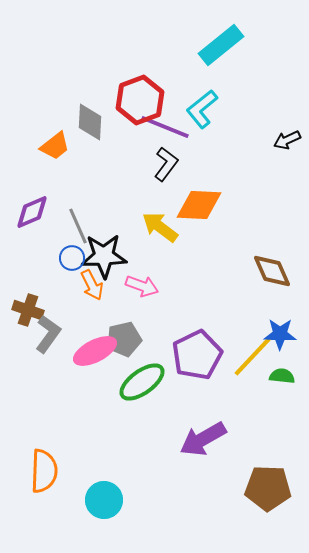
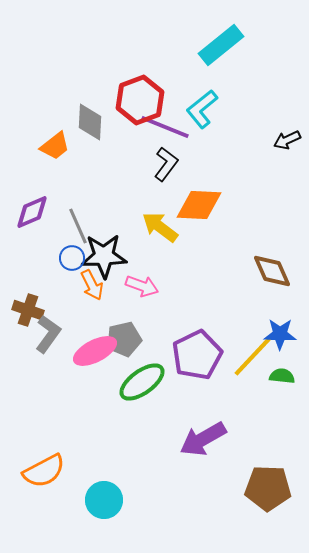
orange semicircle: rotated 60 degrees clockwise
